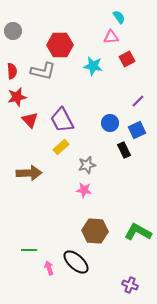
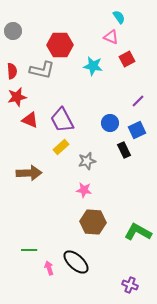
pink triangle: rotated 28 degrees clockwise
gray L-shape: moved 1 px left, 1 px up
red triangle: rotated 24 degrees counterclockwise
gray star: moved 4 px up
brown hexagon: moved 2 px left, 9 px up
